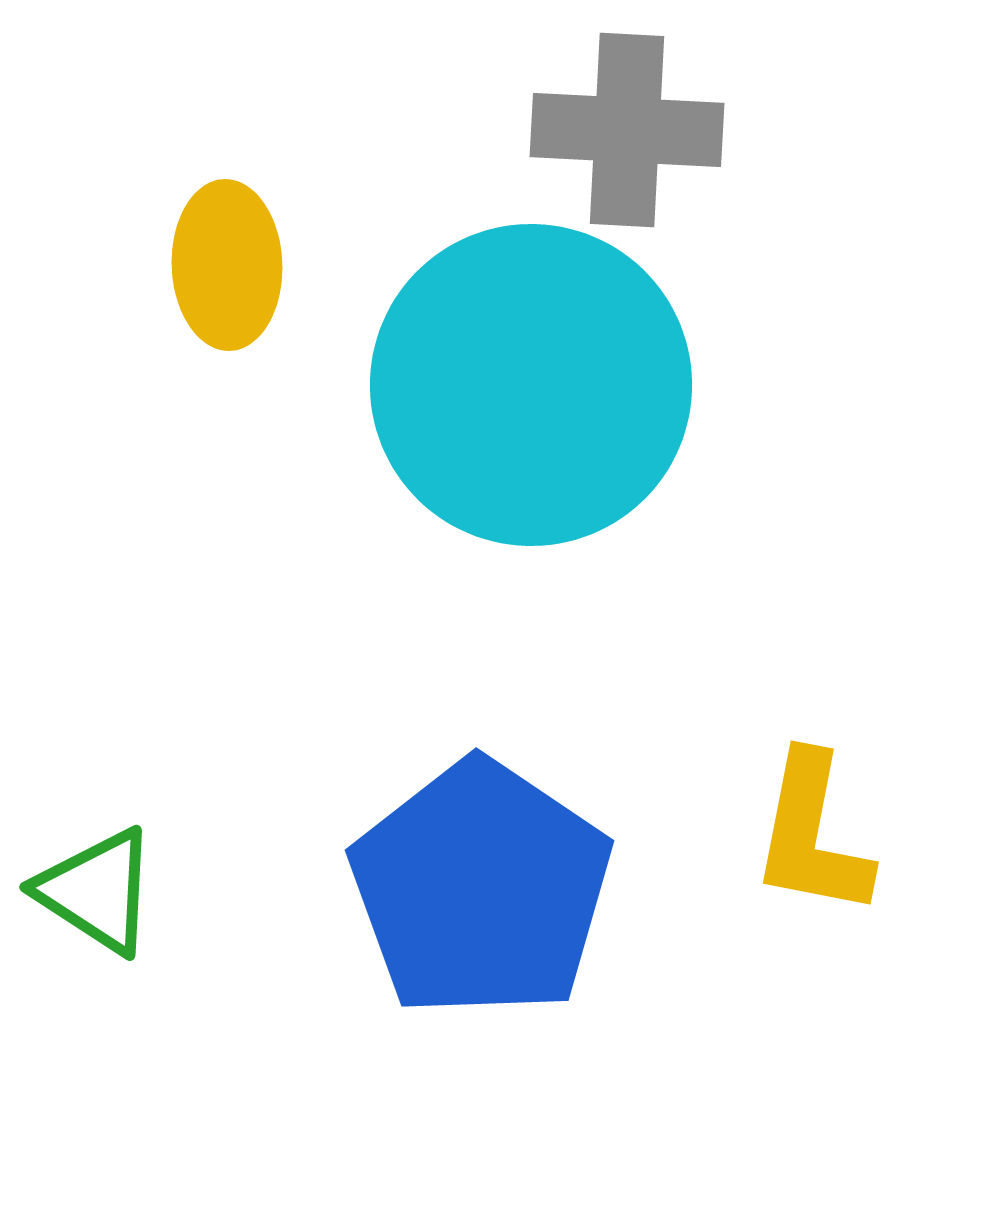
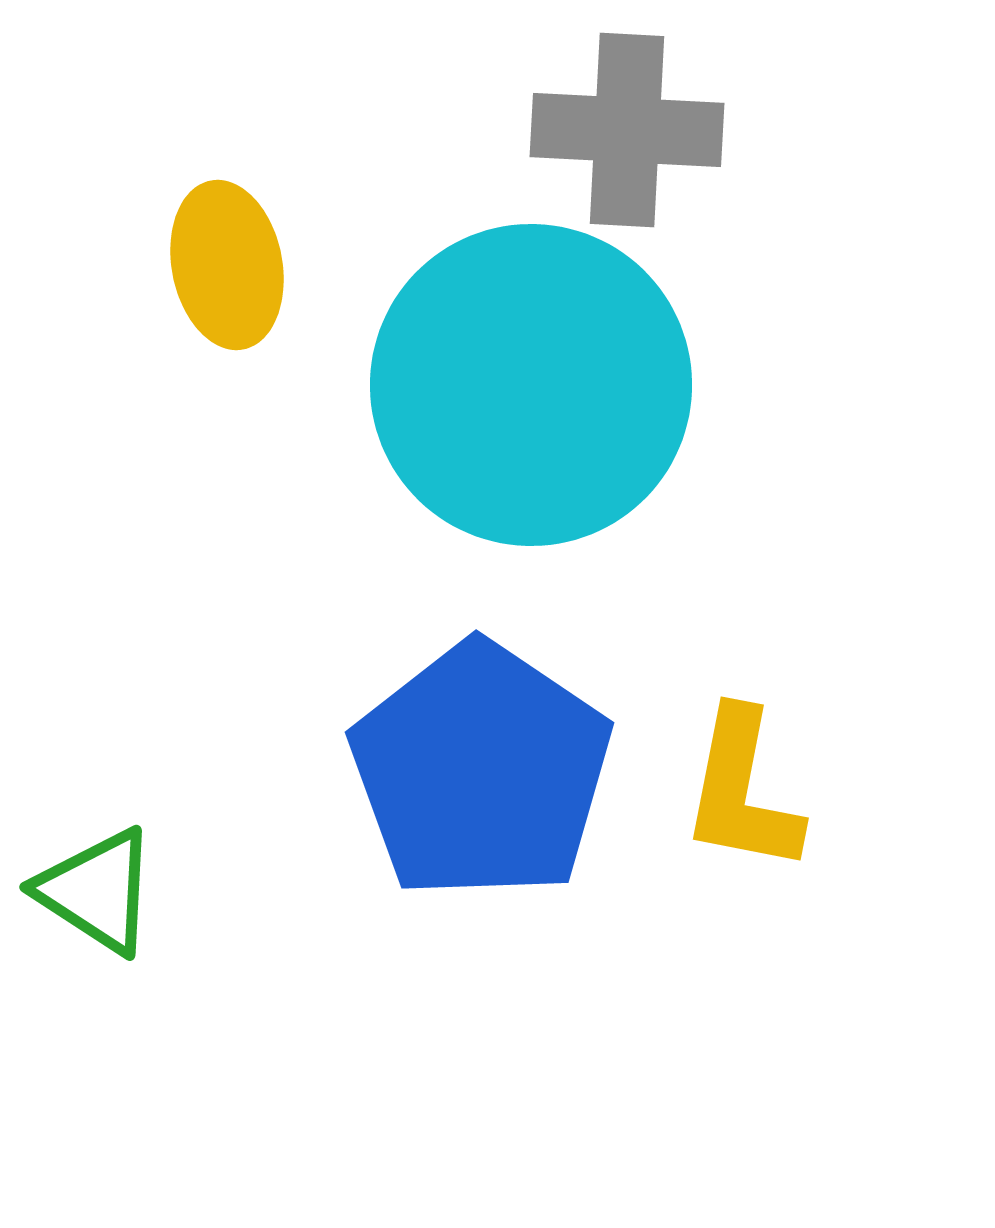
yellow ellipse: rotated 9 degrees counterclockwise
yellow L-shape: moved 70 px left, 44 px up
blue pentagon: moved 118 px up
